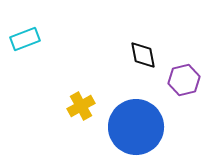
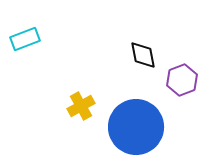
purple hexagon: moved 2 px left; rotated 8 degrees counterclockwise
